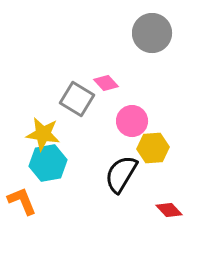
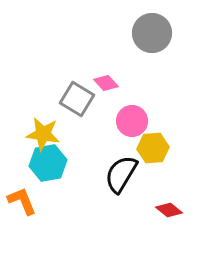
red diamond: rotated 8 degrees counterclockwise
